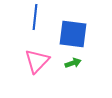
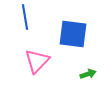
blue line: moved 10 px left; rotated 15 degrees counterclockwise
green arrow: moved 15 px right, 11 px down
